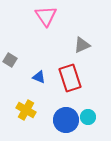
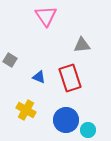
gray triangle: rotated 18 degrees clockwise
cyan circle: moved 13 px down
